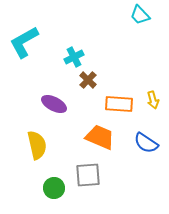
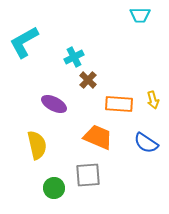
cyan trapezoid: rotated 45 degrees counterclockwise
orange trapezoid: moved 2 px left
